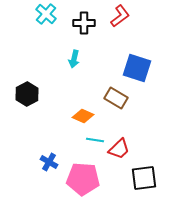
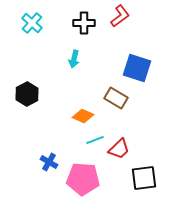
cyan cross: moved 14 px left, 9 px down
cyan line: rotated 30 degrees counterclockwise
